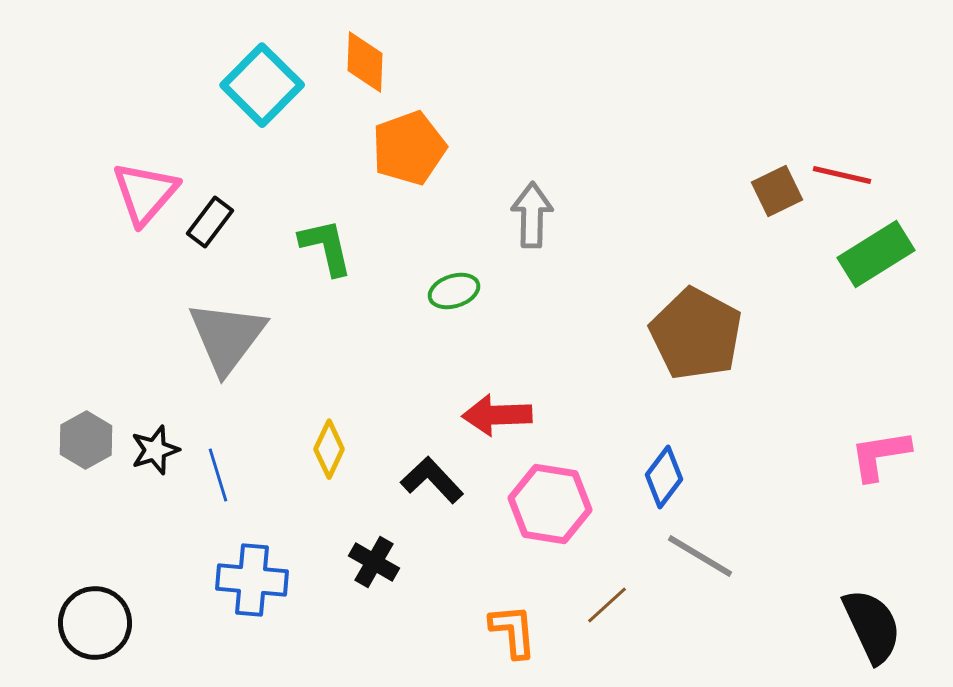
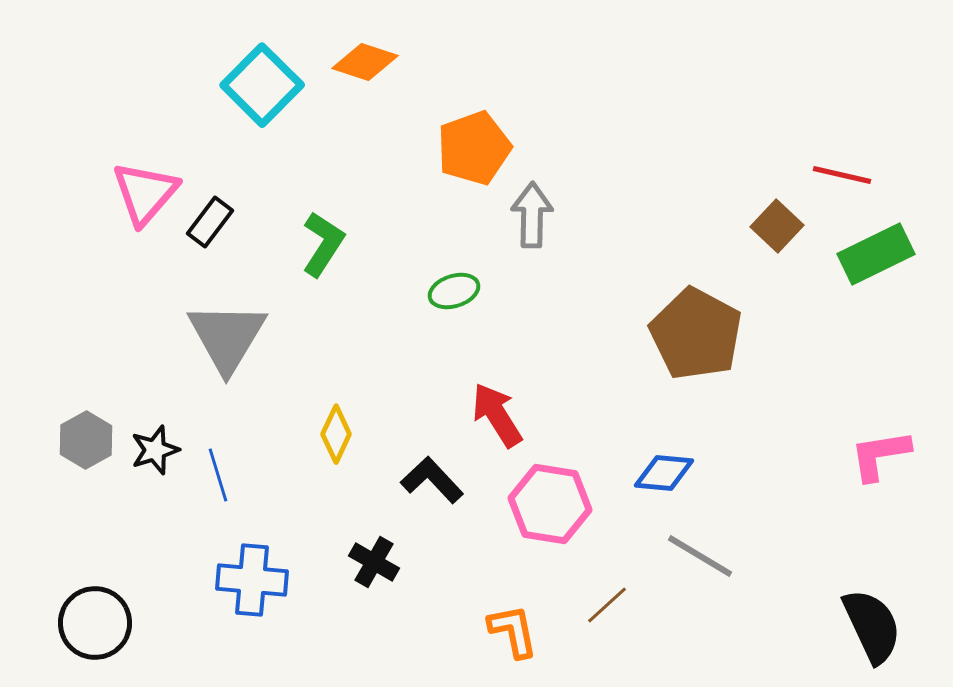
orange diamond: rotated 74 degrees counterclockwise
orange pentagon: moved 65 px right
brown square: moved 35 px down; rotated 21 degrees counterclockwise
green L-shape: moved 3 px left, 3 px up; rotated 46 degrees clockwise
green rectangle: rotated 6 degrees clockwise
gray triangle: rotated 6 degrees counterclockwise
red arrow: rotated 60 degrees clockwise
yellow diamond: moved 7 px right, 15 px up
blue diamond: moved 4 px up; rotated 58 degrees clockwise
orange L-shape: rotated 6 degrees counterclockwise
